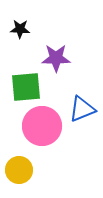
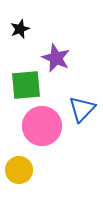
black star: rotated 24 degrees counterclockwise
purple star: rotated 24 degrees clockwise
green square: moved 2 px up
blue triangle: rotated 24 degrees counterclockwise
